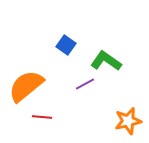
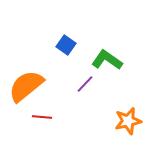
green L-shape: moved 1 px right, 1 px up
purple line: rotated 18 degrees counterclockwise
